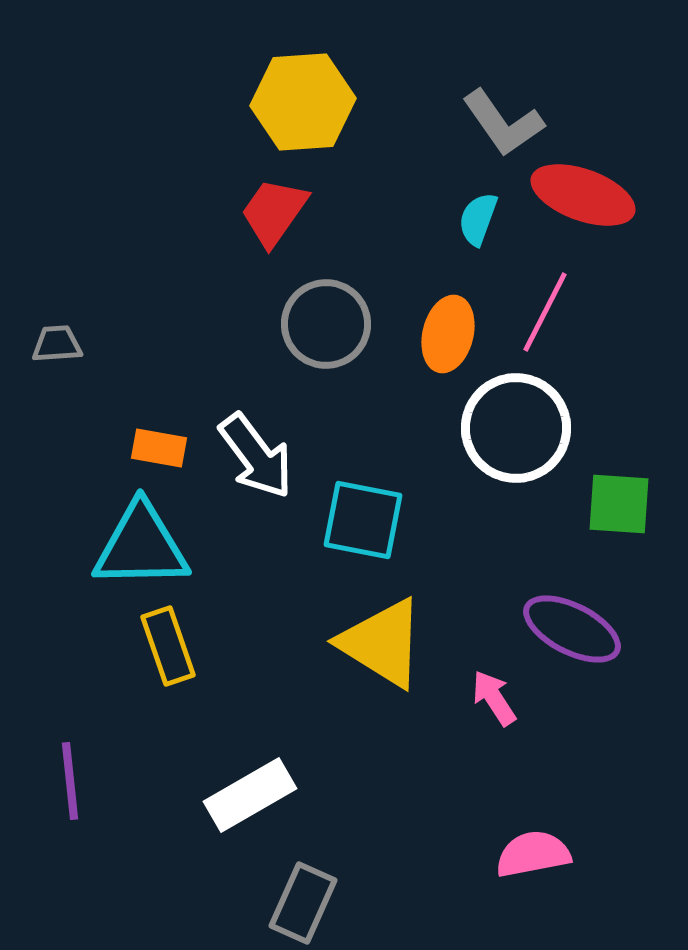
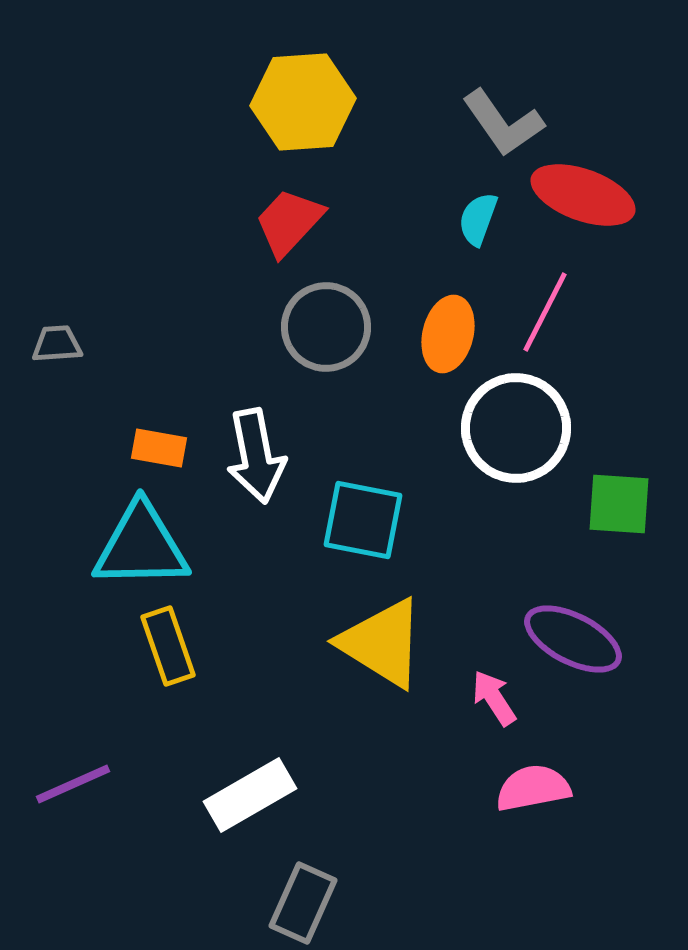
red trapezoid: moved 15 px right, 10 px down; rotated 8 degrees clockwise
gray circle: moved 3 px down
white arrow: rotated 26 degrees clockwise
purple ellipse: moved 1 px right, 10 px down
purple line: moved 3 px right, 3 px down; rotated 72 degrees clockwise
pink semicircle: moved 66 px up
